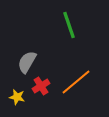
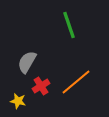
yellow star: moved 1 px right, 4 px down
